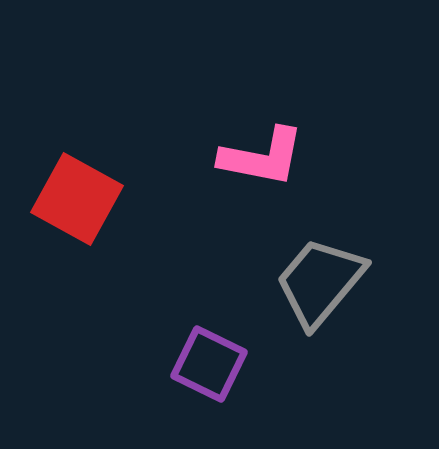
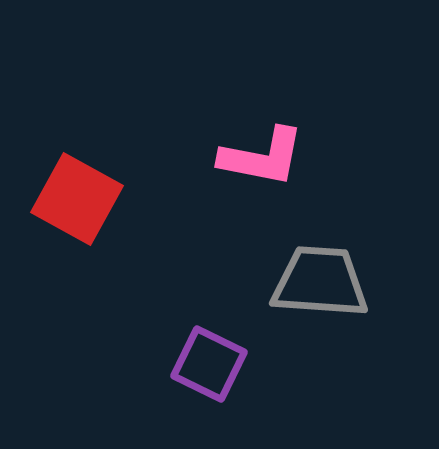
gray trapezoid: rotated 54 degrees clockwise
